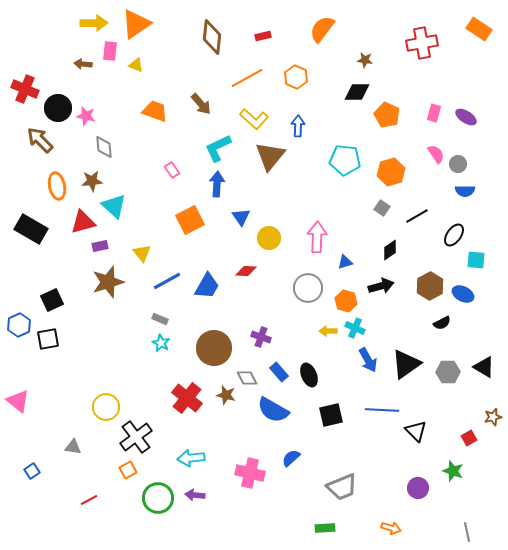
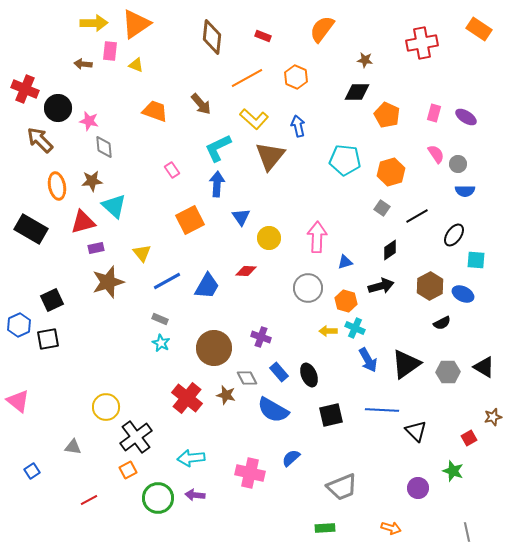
red rectangle at (263, 36): rotated 35 degrees clockwise
pink star at (86, 116): moved 3 px right, 5 px down
blue arrow at (298, 126): rotated 15 degrees counterclockwise
purple rectangle at (100, 246): moved 4 px left, 2 px down
